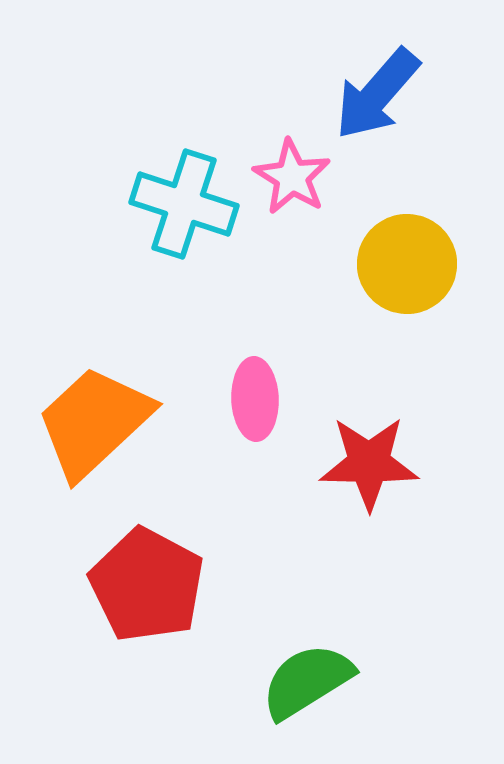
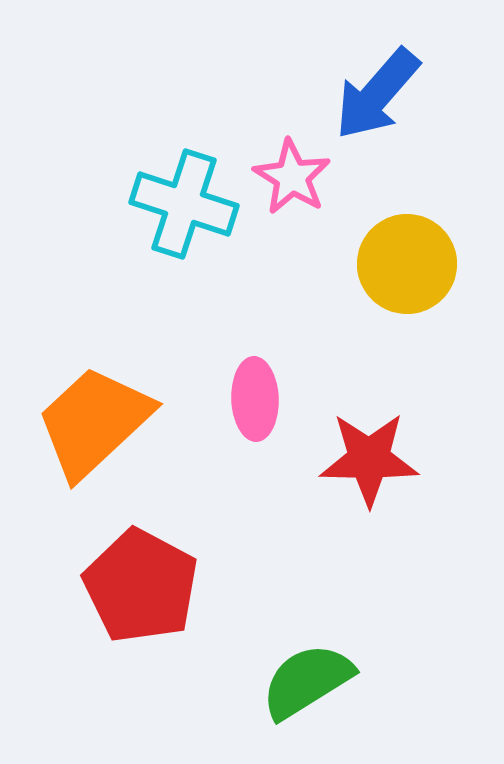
red star: moved 4 px up
red pentagon: moved 6 px left, 1 px down
